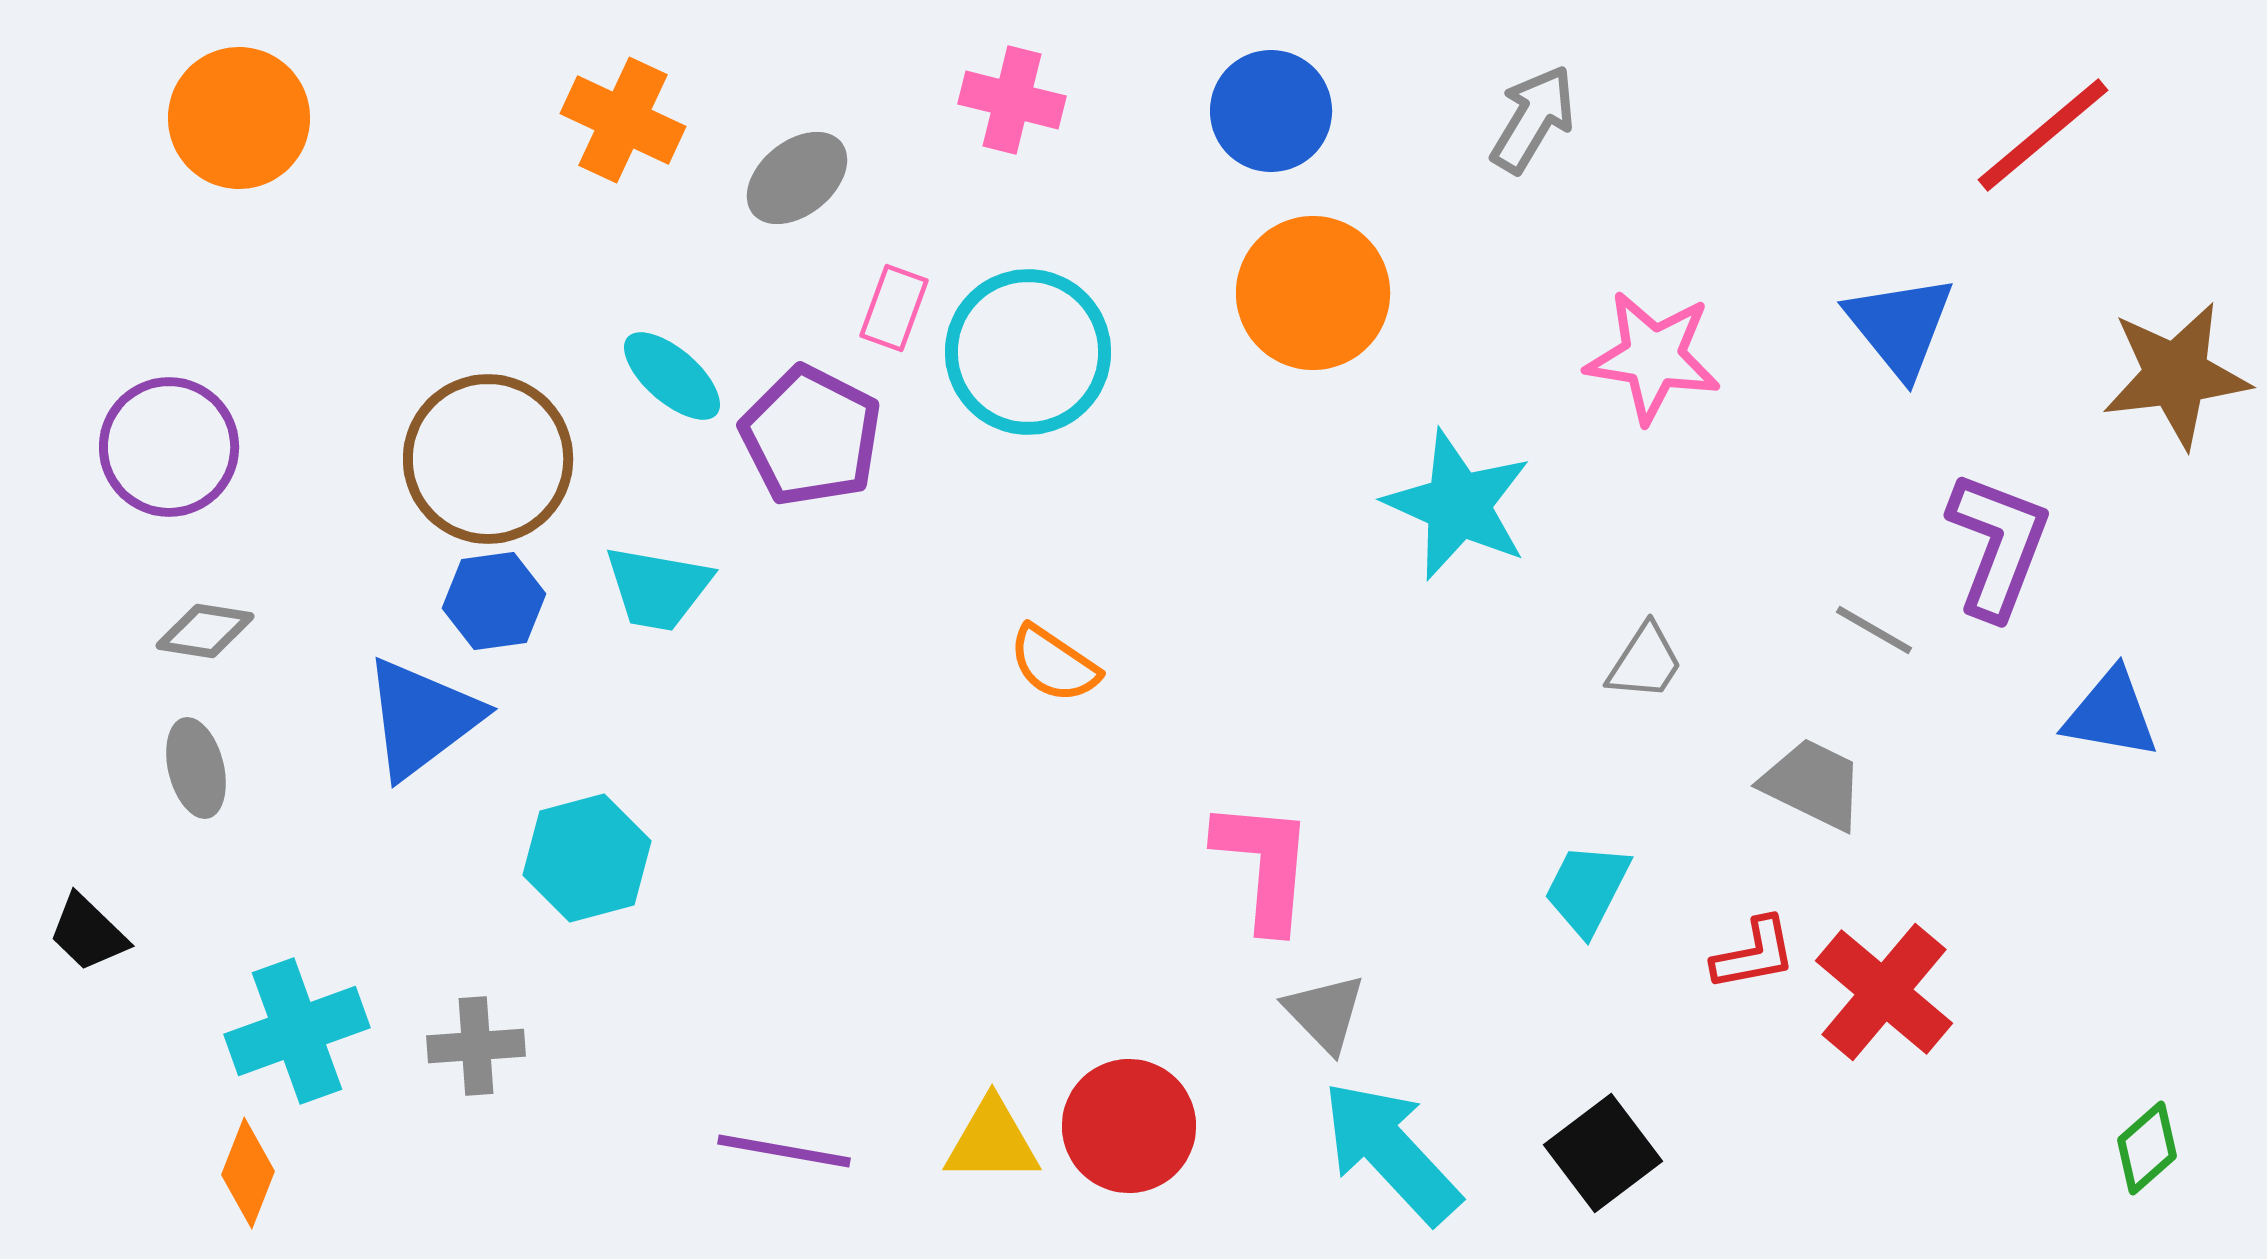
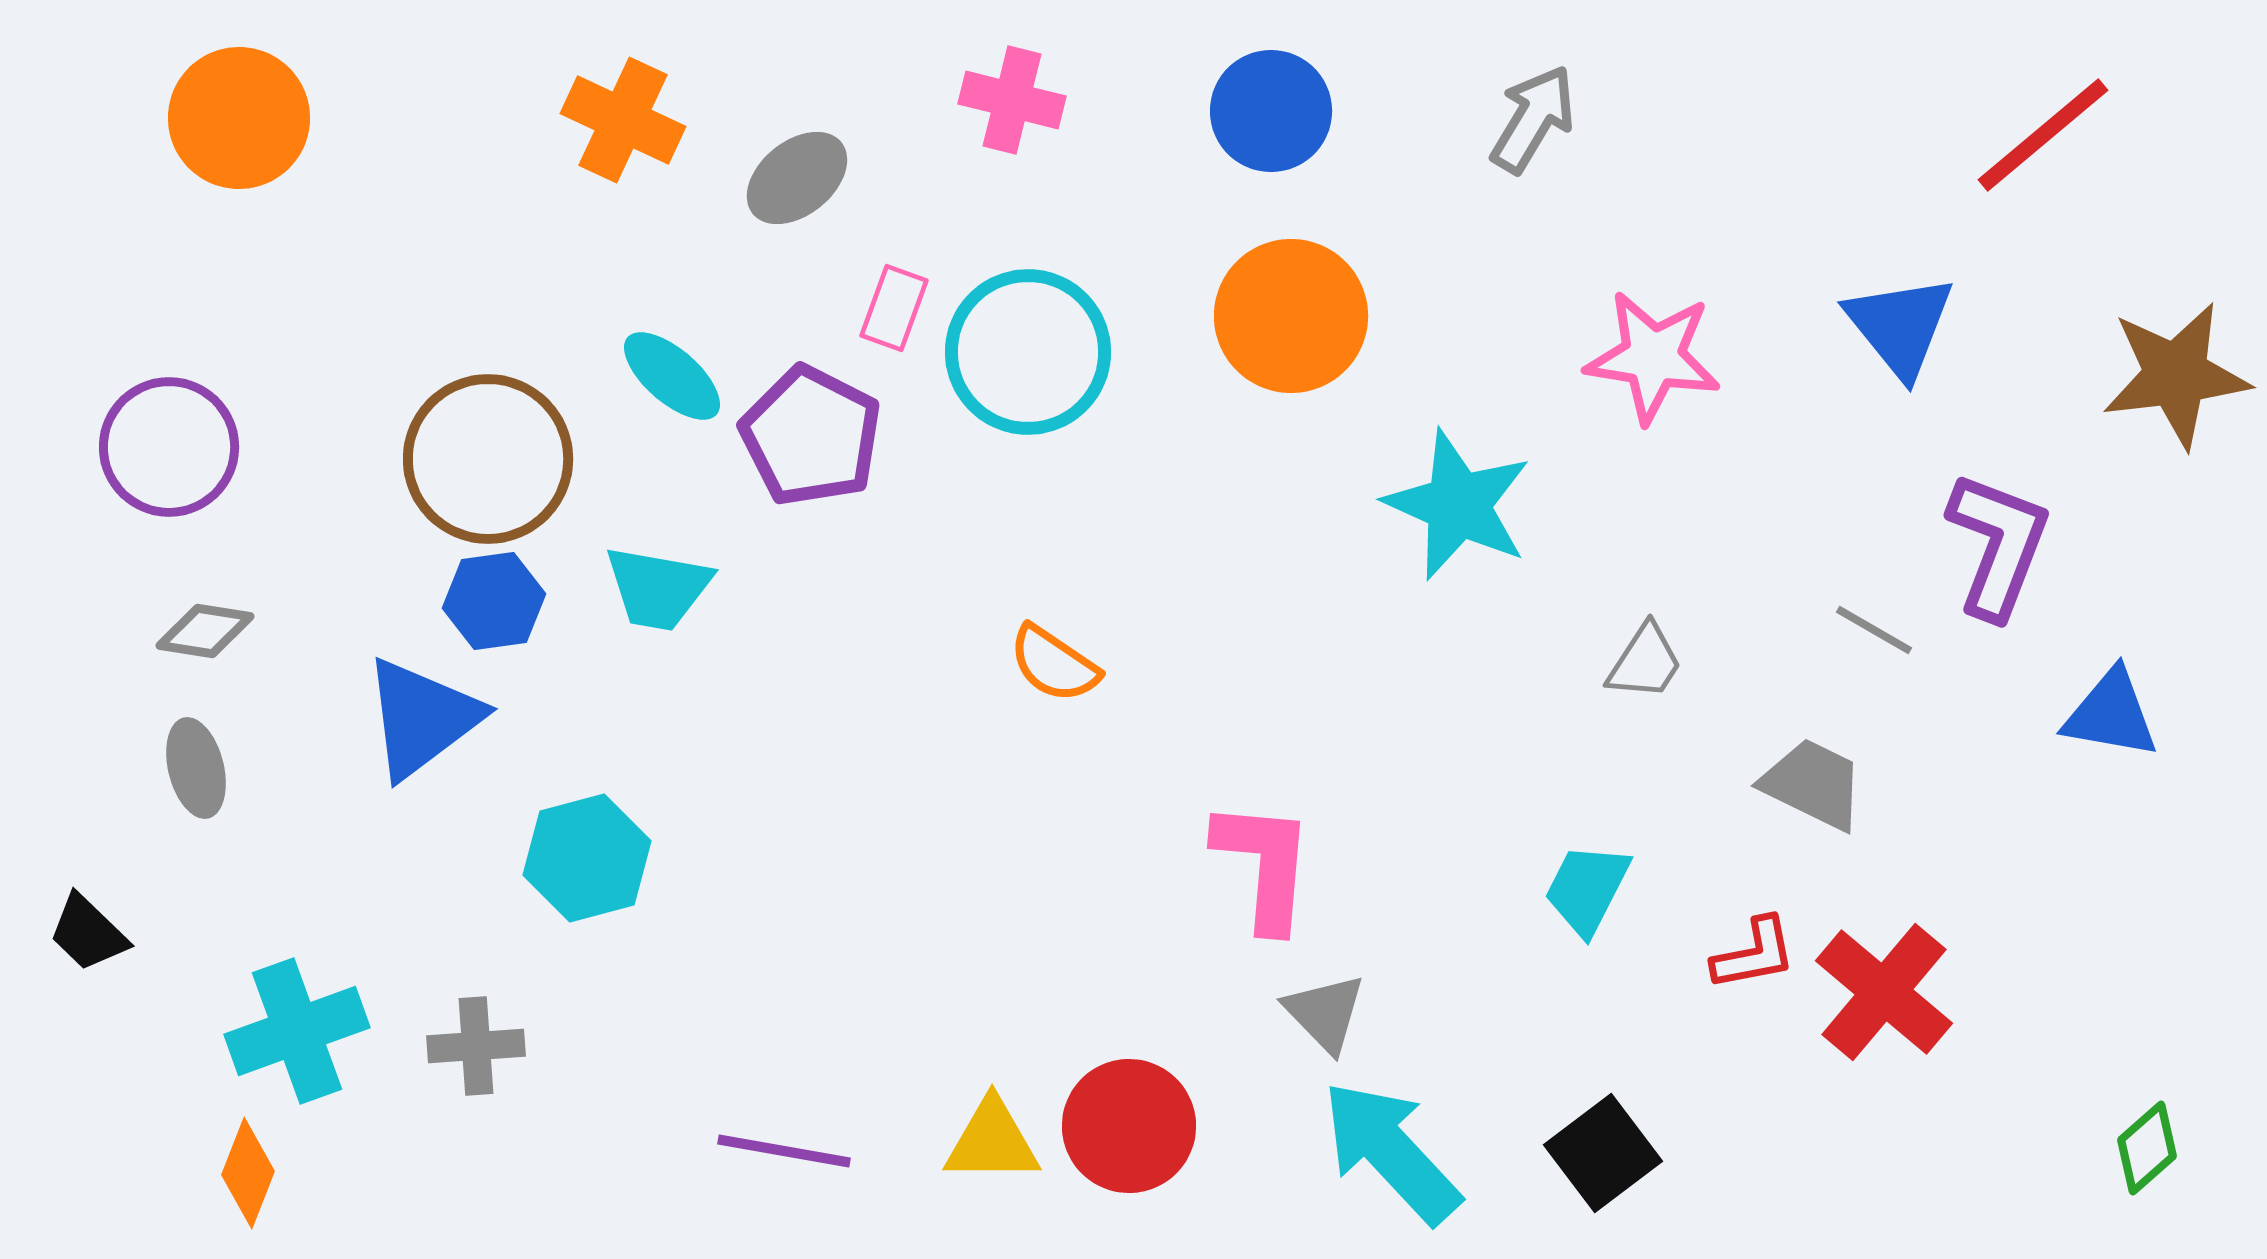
orange circle at (1313, 293): moved 22 px left, 23 px down
